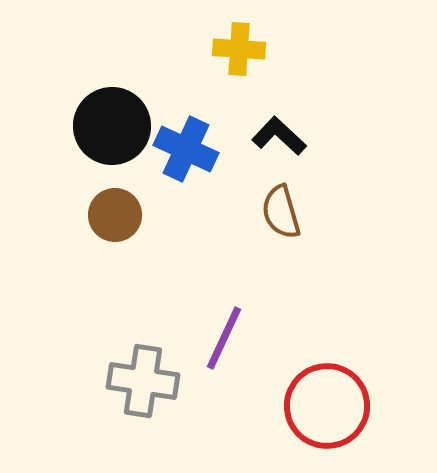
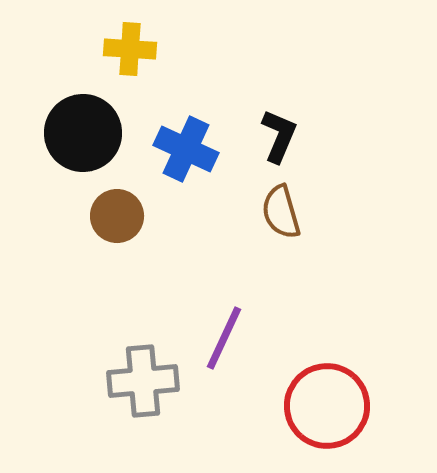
yellow cross: moved 109 px left
black circle: moved 29 px left, 7 px down
black L-shape: rotated 70 degrees clockwise
brown circle: moved 2 px right, 1 px down
gray cross: rotated 14 degrees counterclockwise
